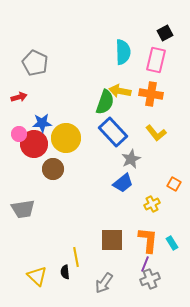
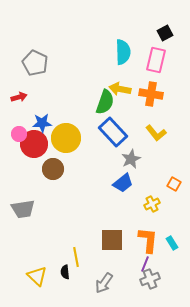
yellow arrow: moved 2 px up
